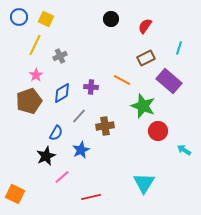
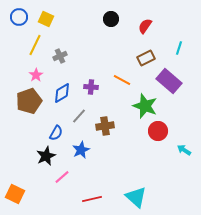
green star: moved 2 px right
cyan triangle: moved 8 px left, 14 px down; rotated 20 degrees counterclockwise
red line: moved 1 px right, 2 px down
